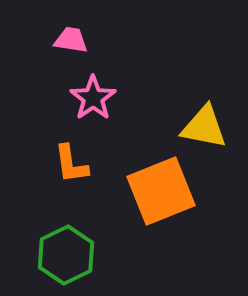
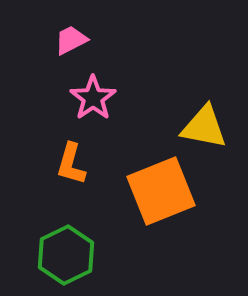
pink trapezoid: rotated 36 degrees counterclockwise
orange L-shape: rotated 24 degrees clockwise
